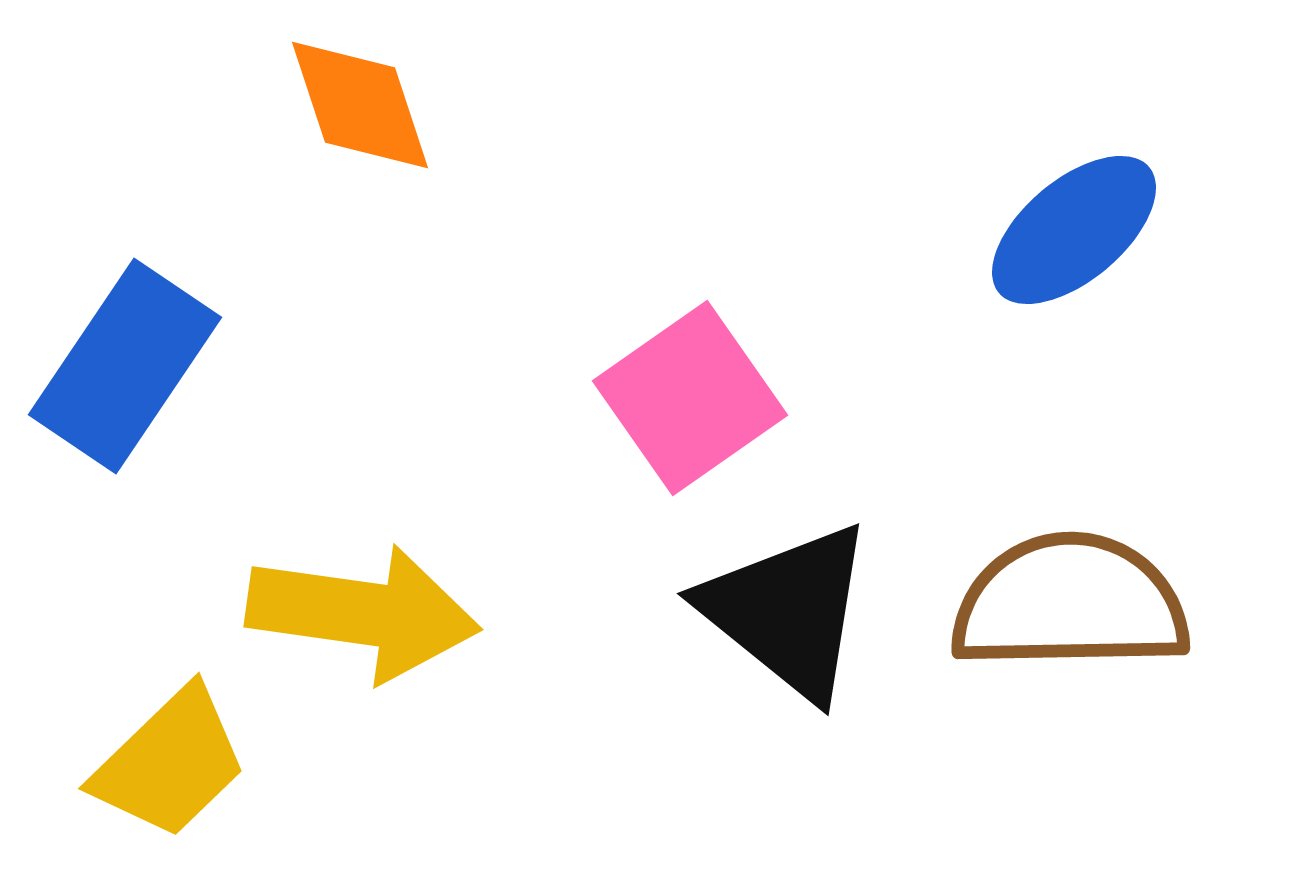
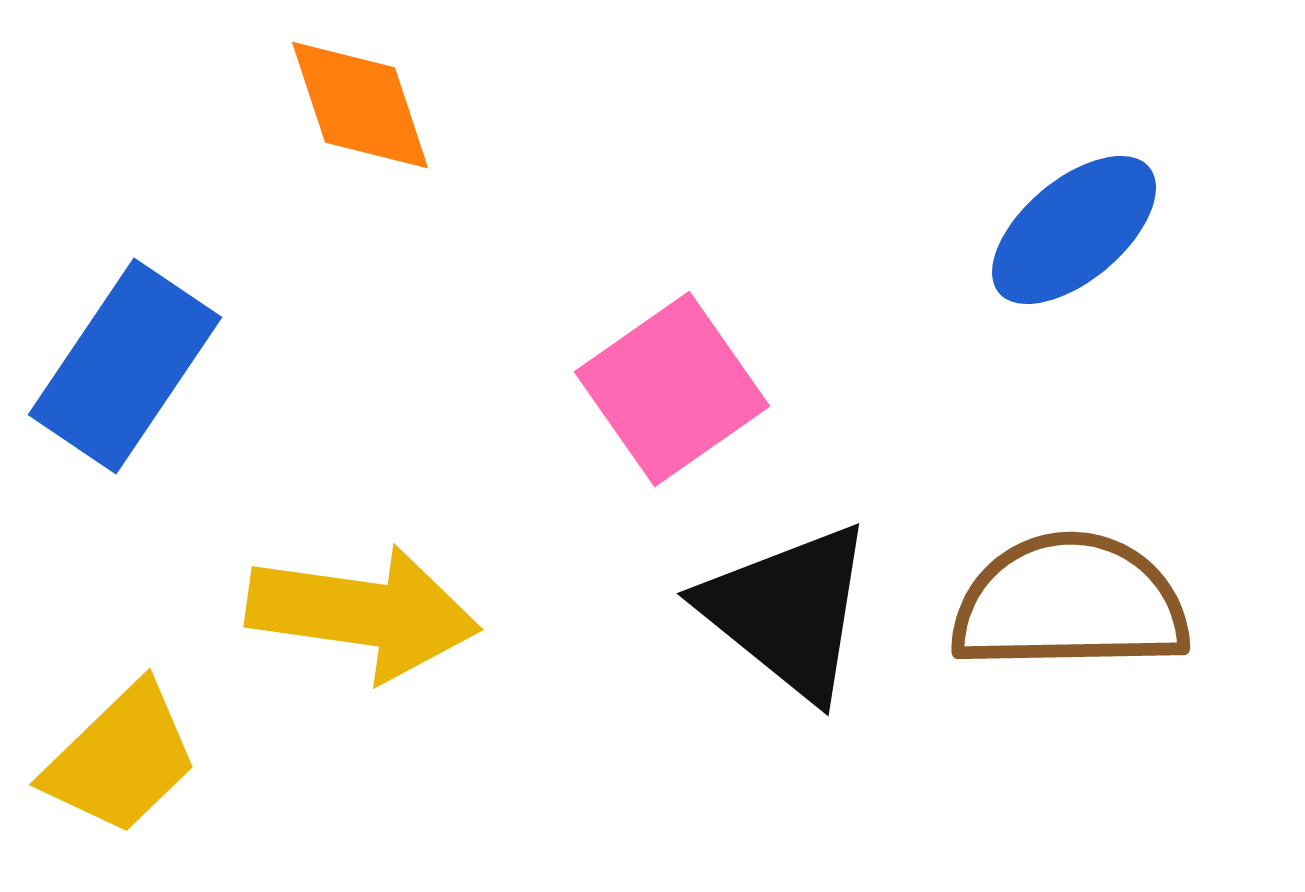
pink square: moved 18 px left, 9 px up
yellow trapezoid: moved 49 px left, 4 px up
